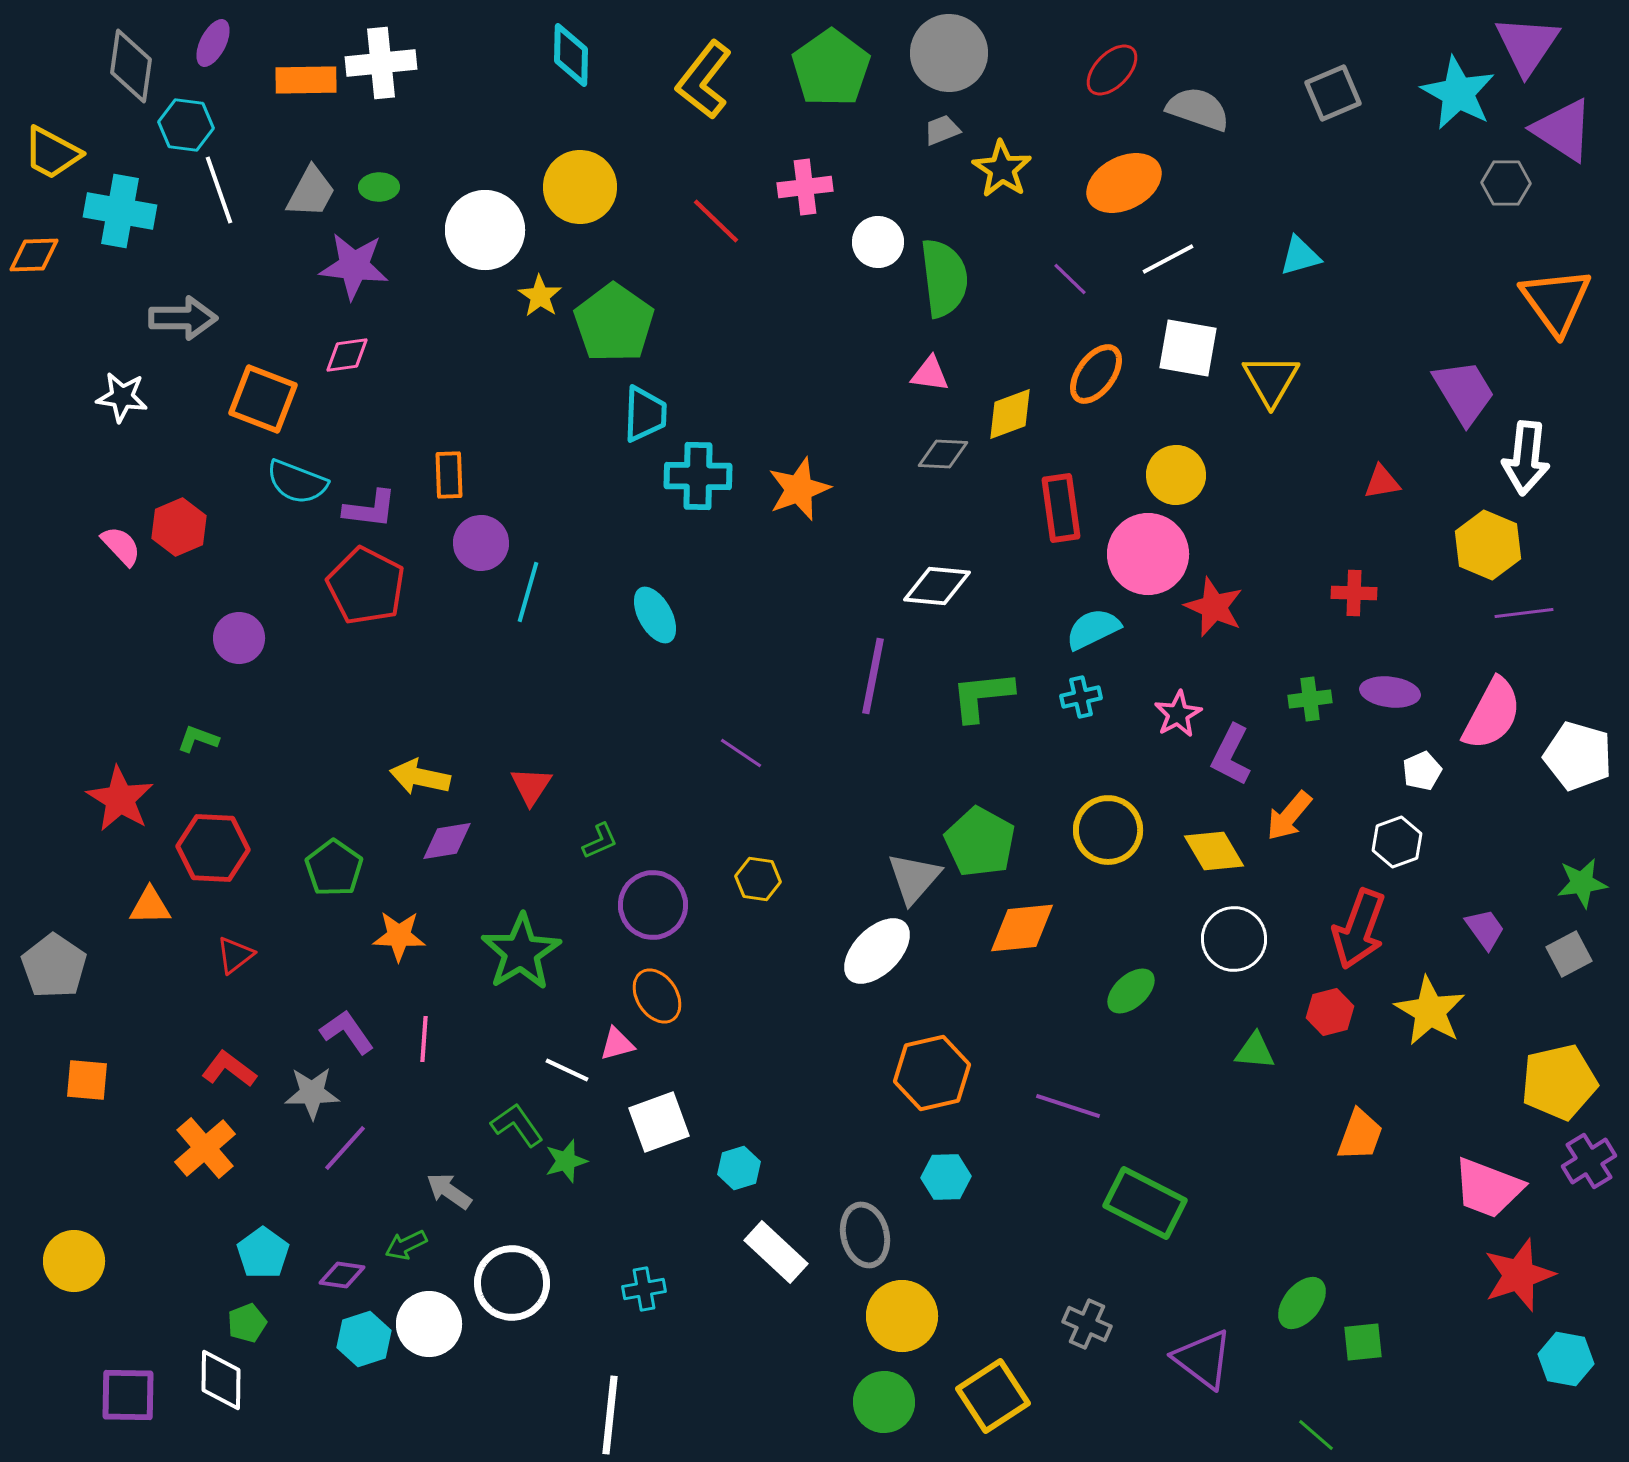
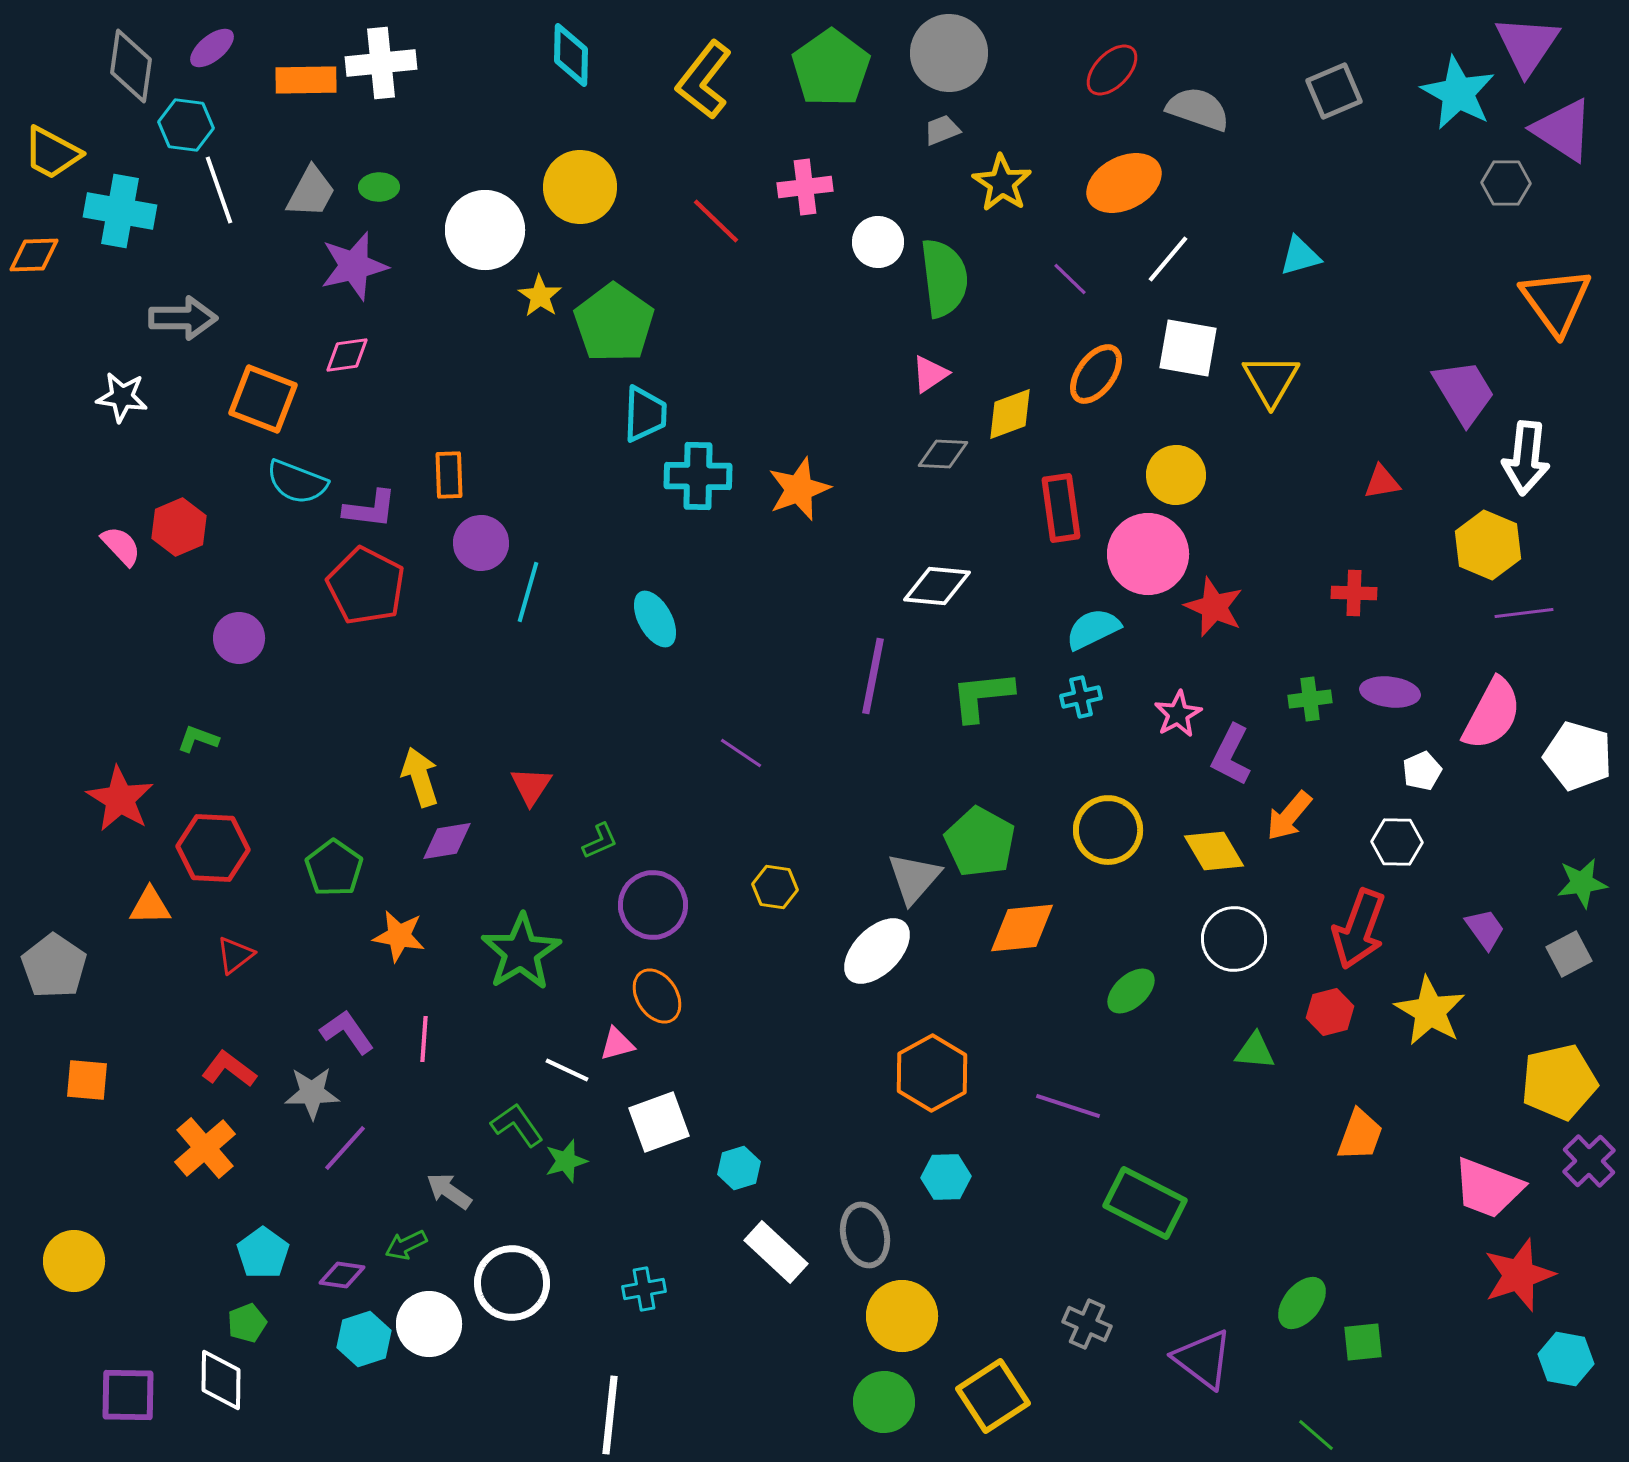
purple ellipse at (213, 43): moved 1 px left, 5 px down; rotated 24 degrees clockwise
gray square at (1333, 93): moved 1 px right, 2 px up
yellow star at (1002, 169): moved 14 px down
white line at (1168, 259): rotated 22 degrees counterclockwise
purple star at (354, 266): rotated 20 degrees counterclockwise
pink triangle at (930, 374): rotated 42 degrees counterclockwise
cyan ellipse at (655, 615): moved 4 px down
yellow arrow at (420, 777): rotated 60 degrees clockwise
white hexagon at (1397, 842): rotated 21 degrees clockwise
yellow hexagon at (758, 879): moved 17 px right, 8 px down
orange star at (399, 936): rotated 8 degrees clockwise
orange hexagon at (932, 1073): rotated 16 degrees counterclockwise
purple cross at (1589, 1161): rotated 12 degrees counterclockwise
